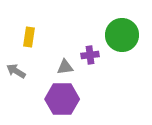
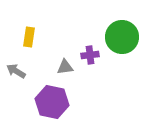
green circle: moved 2 px down
purple hexagon: moved 10 px left, 3 px down; rotated 12 degrees clockwise
